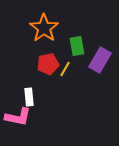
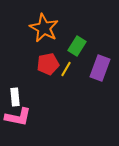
orange star: rotated 8 degrees counterclockwise
green rectangle: rotated 42 degrees clockwise
purple rectangle: moved 8 px down; rotated 10 degrees counterclockwise
yellow line: moved 1 px right
white rectangle: moved 14 px left
